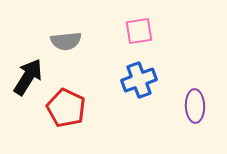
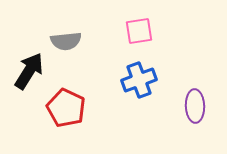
black arrow: moved 1 px right, 6 px up
